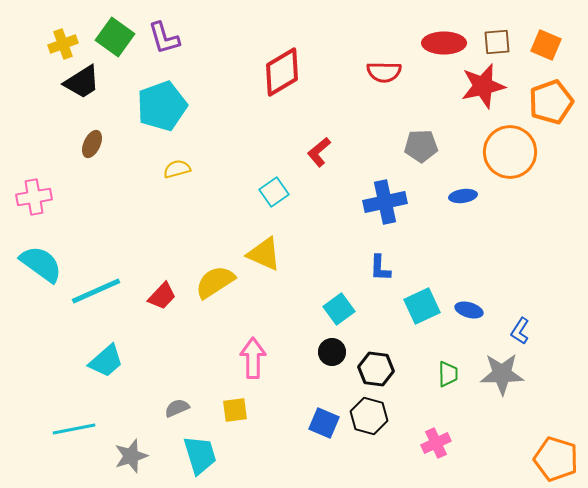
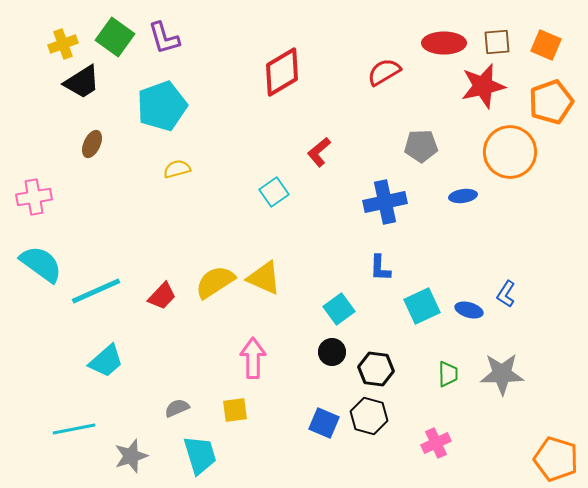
red semicircle at (384, 72): rotated 148 degrees clockwise
yellow triangle at (264, 254): moved 24 px down
blue L-shape at (520, 331): moved 14 px left, 37 px up
